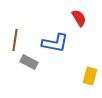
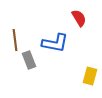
brown line: rotated 15 degrees counterclockwise
gray rectangle: moved 2 px up; rotated 42 degrees clockwise
